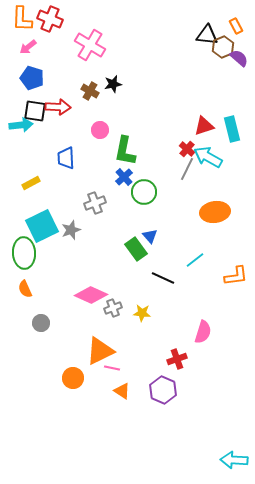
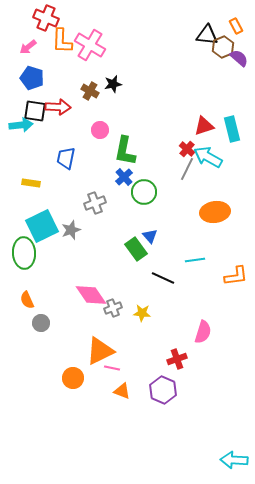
orange L-shape at (22, 19): moved 40 px right, 22 px down
red cross at (50, 19): moved 4 px left, 1 px up
blue trapezoid at (66, 158): rotated 15 degrees clockwise
yellow rectangle at (31, 183): rotated 36 degrees clockwise
cyan line at (195, 260): rotated 30 degrees clockwise
orange semicircle at (25, 289): moved 2 px right, 11 px down
pink diamond at (91, 295): rotated 32 degrees clockwise
orange triangle at (122, 391): rotated 12 degrees counterclockwise
